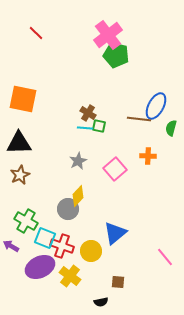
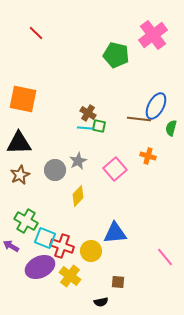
pink cross: moved 45 px right
orange cross: rotated 14 degrees clockwise
gray circle: moved 13 px left, 39 px up
blue triangle: rotated 35 degrees clockwise
